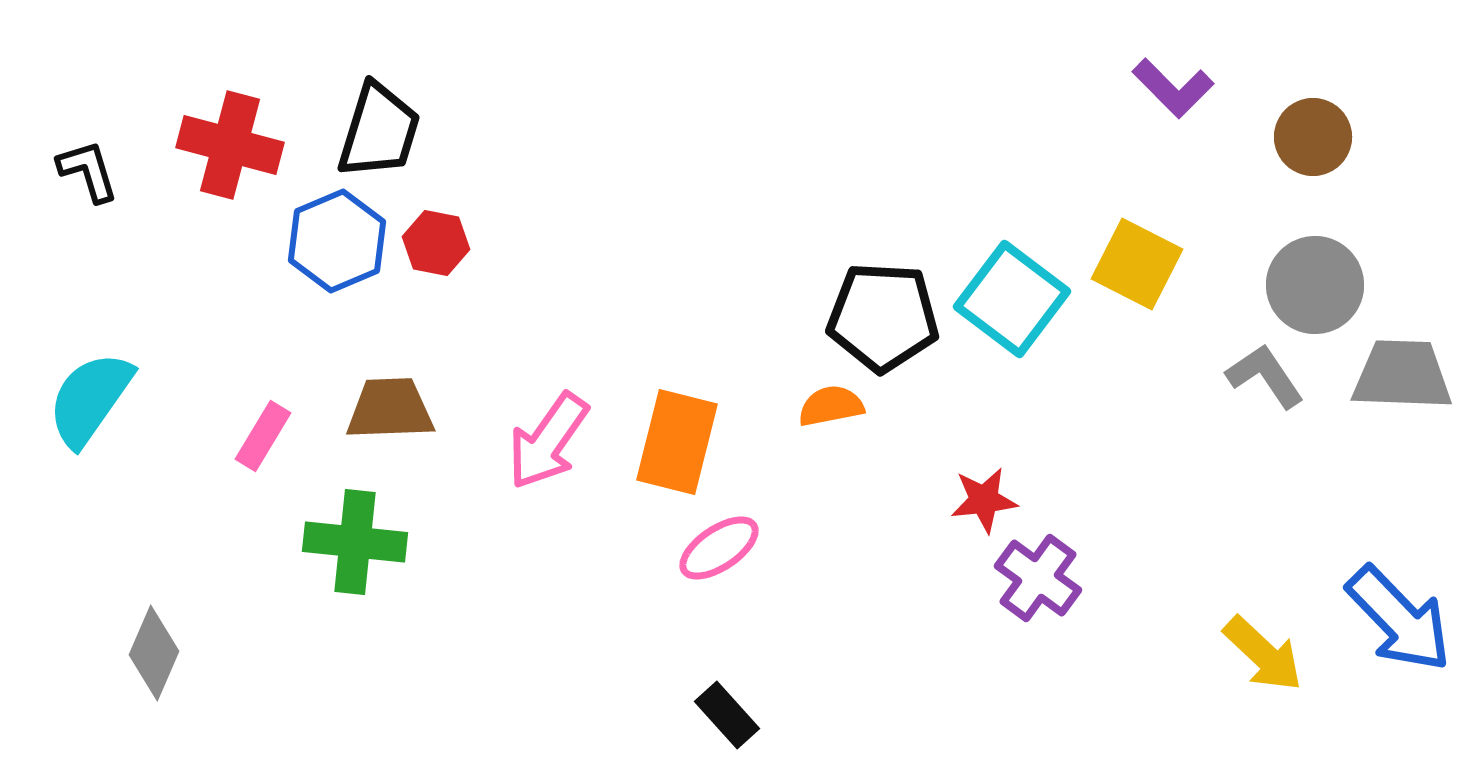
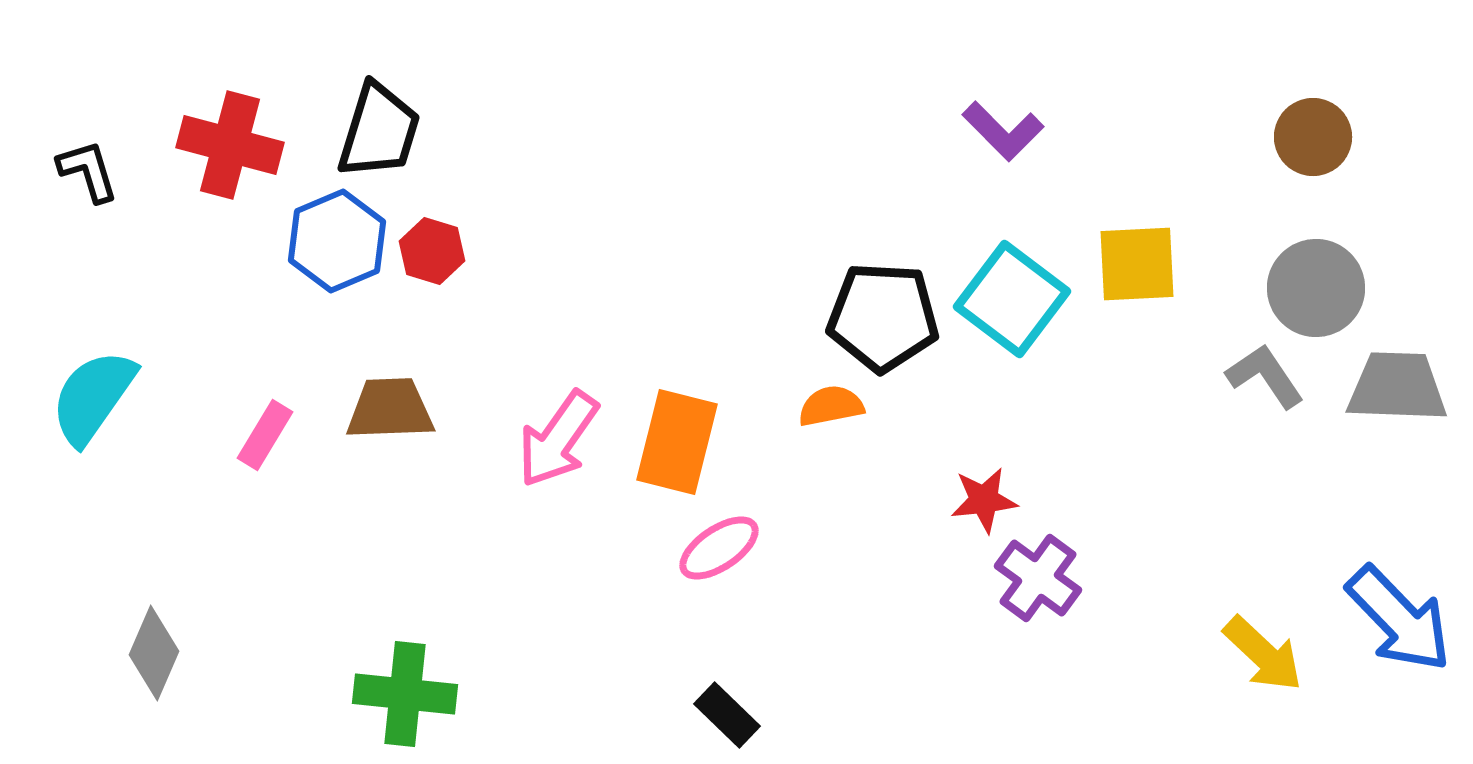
purple L-shape: moved 170 px left, 43 px down
red hexagon: moved 4 px left, 8 px down; rotated 6 degrees clockwise
yellow square: rotated 30 degrees counterclockwise
gray circle: moved 1 px right, 3 px down
gray trapezoid: moved 5 px left, 12 px down
cyan semicircle: moved 3 px right, 2 px up
pink rectangle: moved 2 px right, 1 px up
pink arrow: moved 10 px right, 2 px up
green cross: moved 50 px right, 152 px down
black rectangle: rotated 4 degrees counterclockwise
